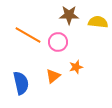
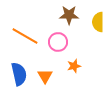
yellow semicircle: rotated 96 degrees counterclockwise
orange line: moved 3 px left, 1 px down
orange star: moved 2 px left, 1 px up
orange triangle: moved 8 px left; rotated 21 degrees counterclockwise
blue semicircle: moved 2 px left, 9 px up
